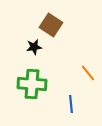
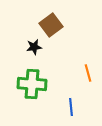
brown square: rotated 20 degrees clockwise
orange line: rotated 24 degrees clockwise
blue line: moved 3 px down
